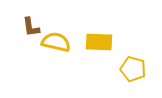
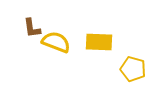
brown L-shape: moved 1 px right, 1 px down
yellow semicircle: rotated 8 degrees clockwise
